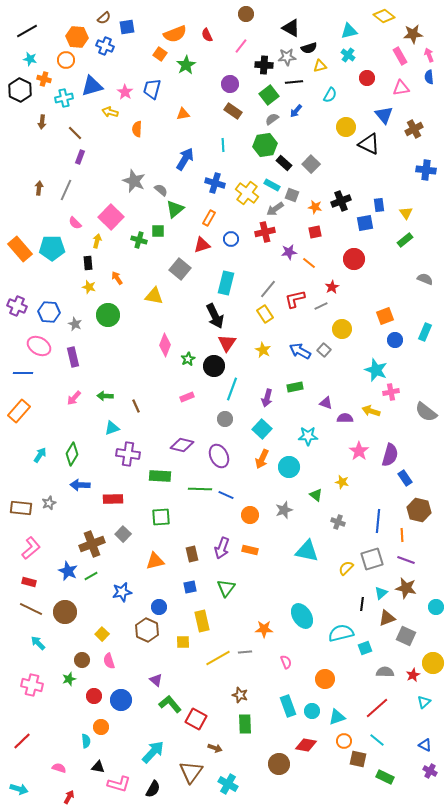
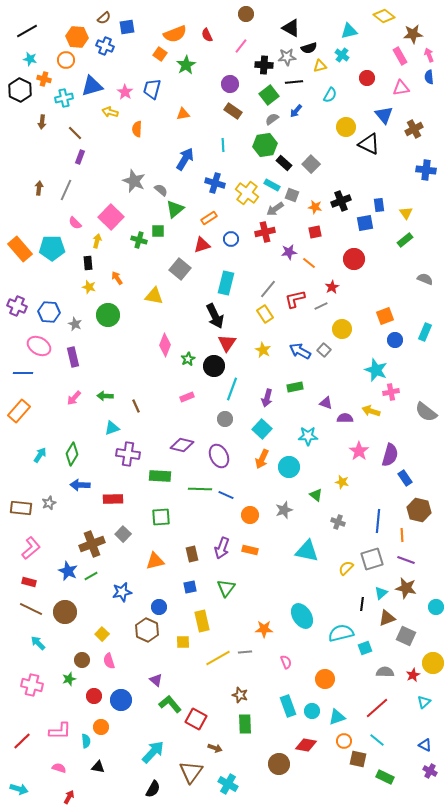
cyan cross at (348, 55): moved 6 px left
orange rectangle at (209, 218): rotated 28 degrees clockwise
pink L-shape at (119, 784): moved 59 px left, 53 px up; rotated 15 degrees counterclockwise
